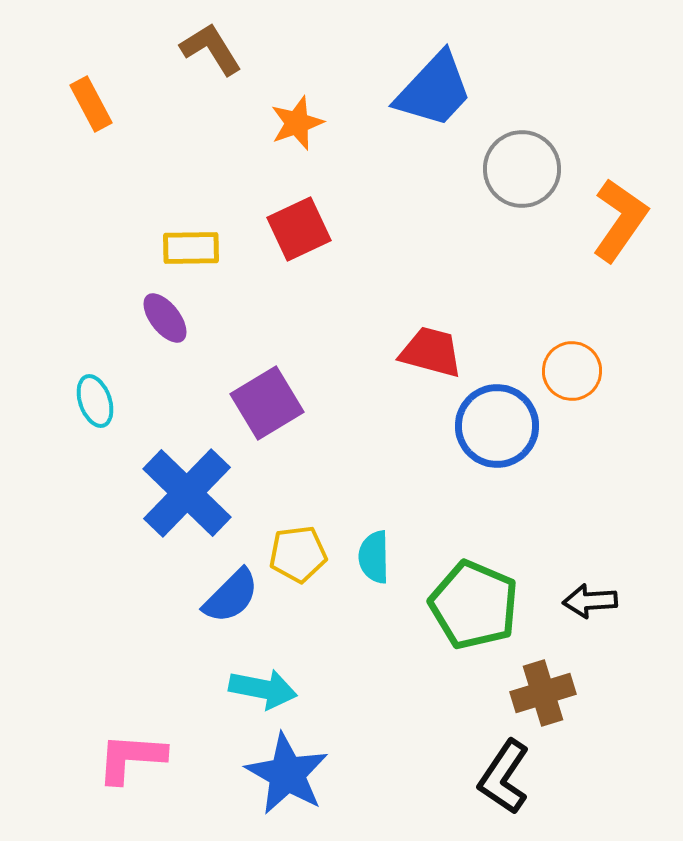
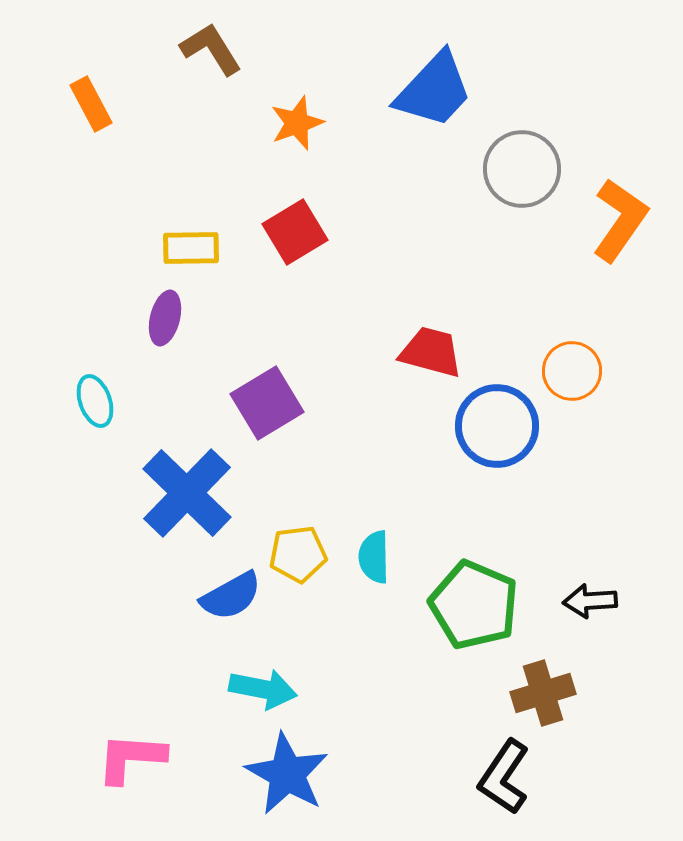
red square: moved 4 px left, 3 px down; rotated 6 degrees counterclockwise
purple ellipse: rotated 52 degrees clockwise
blue semicircle: rotated 16 degrees clockwise
